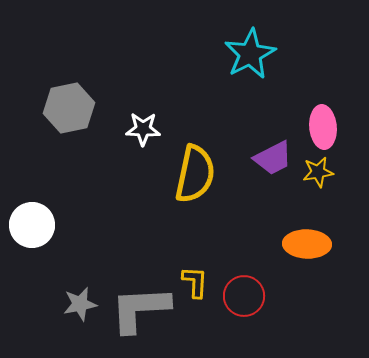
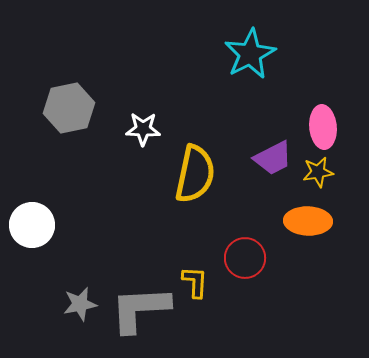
orange ellipse: moved 1 px right, 23 px up
red circle: moved 1 px right, 38 px up
